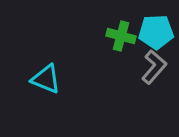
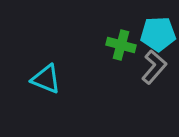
cyan pentagon: moved 2 px right, 2 px down
green cross: moved 9 px down
